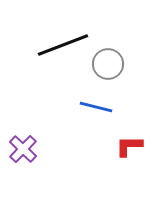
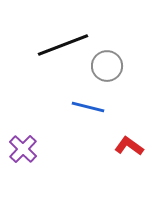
gray circle: moved 1 px left, 2 px down
blue line: moved 8 px left
red L-shape: rotated 36 degrees clockwise
